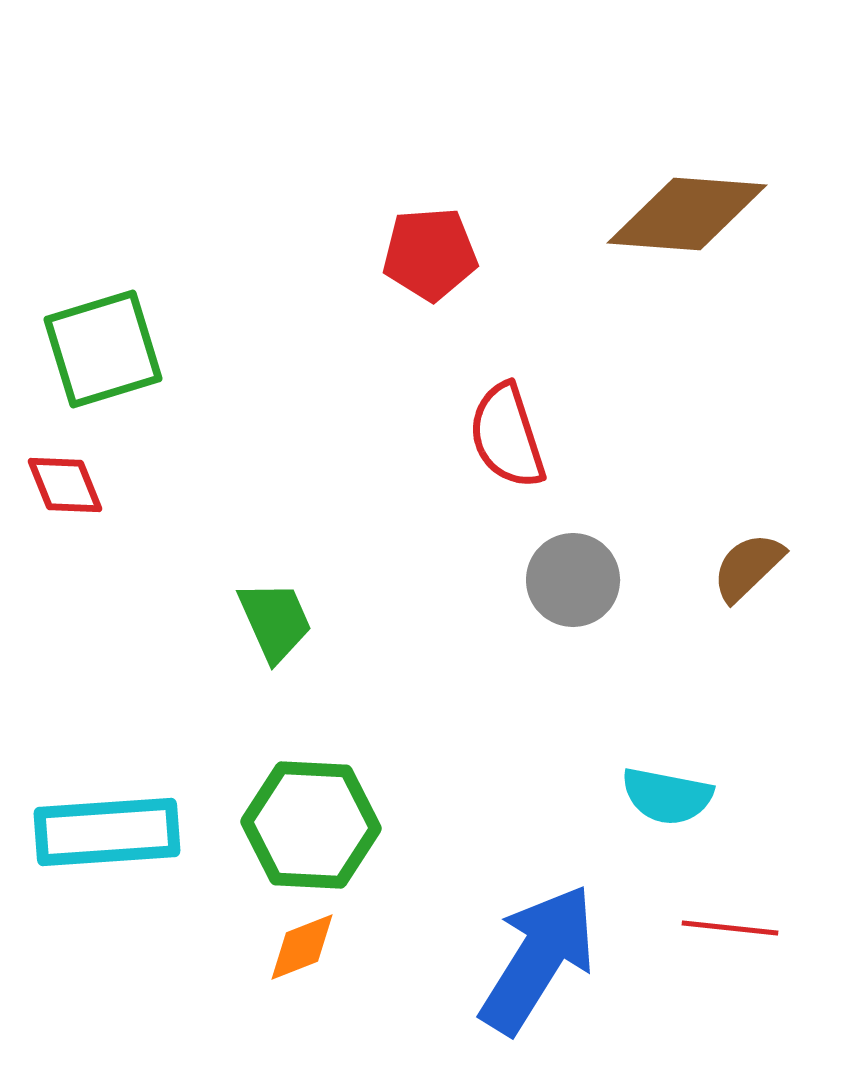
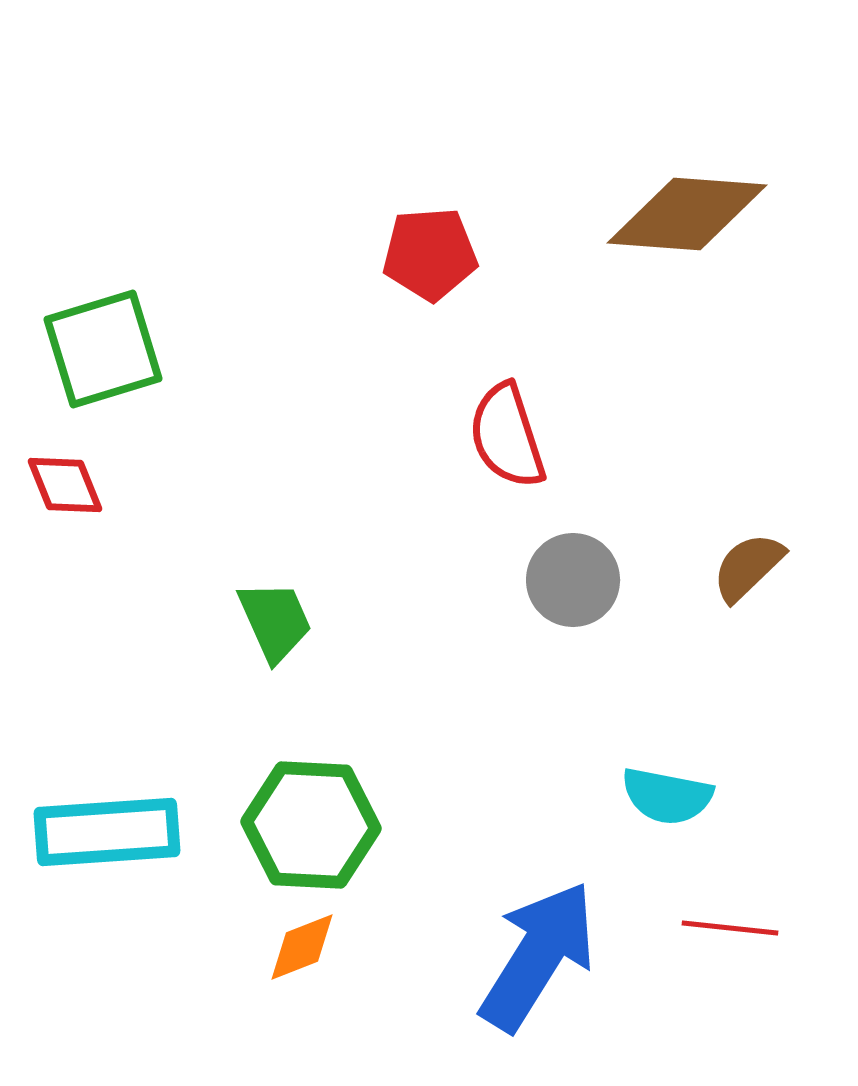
blue arrow: moved 3 px up
